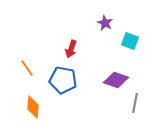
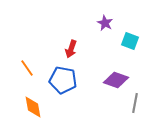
orange diamond: rotated 15 degrees counterclockwise
